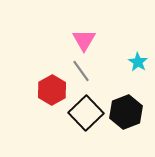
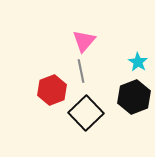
pink triangle: moved 1 px down; rotated 10 degrees clockwise
gray line: rotated 25 degrees clockwise
red hexagon: rotated 8 degrees clockwise
black hexagon: moved 8 px right, 15 px up
